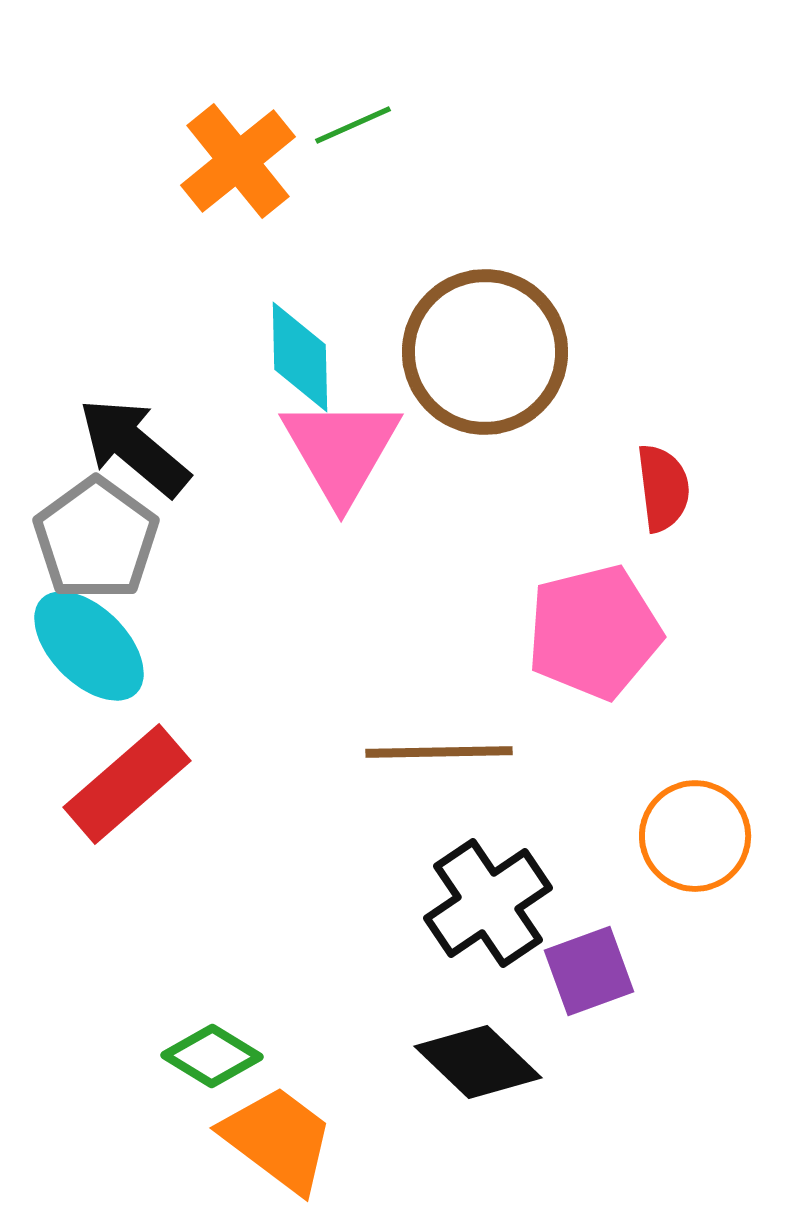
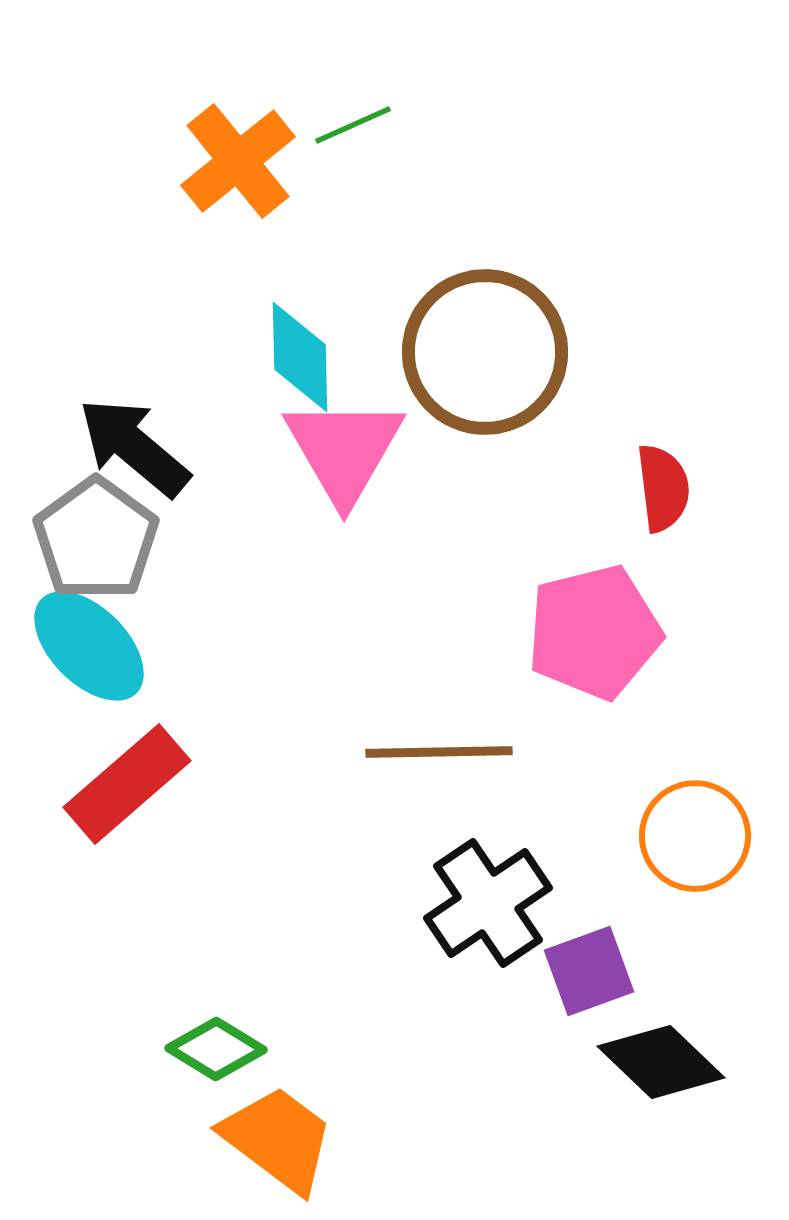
pink triangle: moved 3 px right
green diamond: moved 4 px right, 7 px up
black diamond: moved 183 px right
